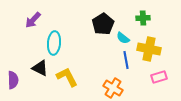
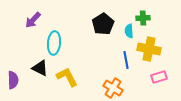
cyan semicircle: moved 6 px right, 7 px up; rotated 48 degrees clockwise
